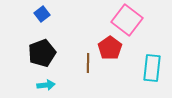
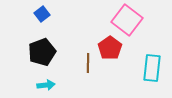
black pentagon: moved 1 px up
